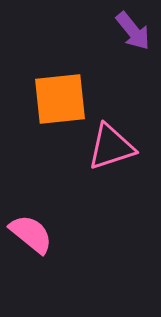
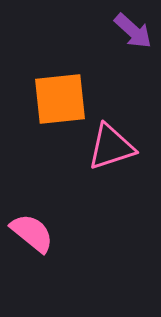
purple arrow: rotated 9 degrees counterclockwise
pink semicircle: moved 1 px right, 1 px up
